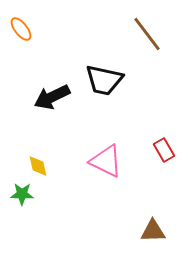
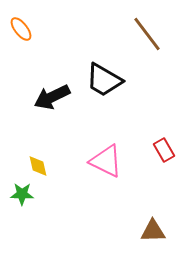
black trapezoid: rotated 18 degrees clockwise
